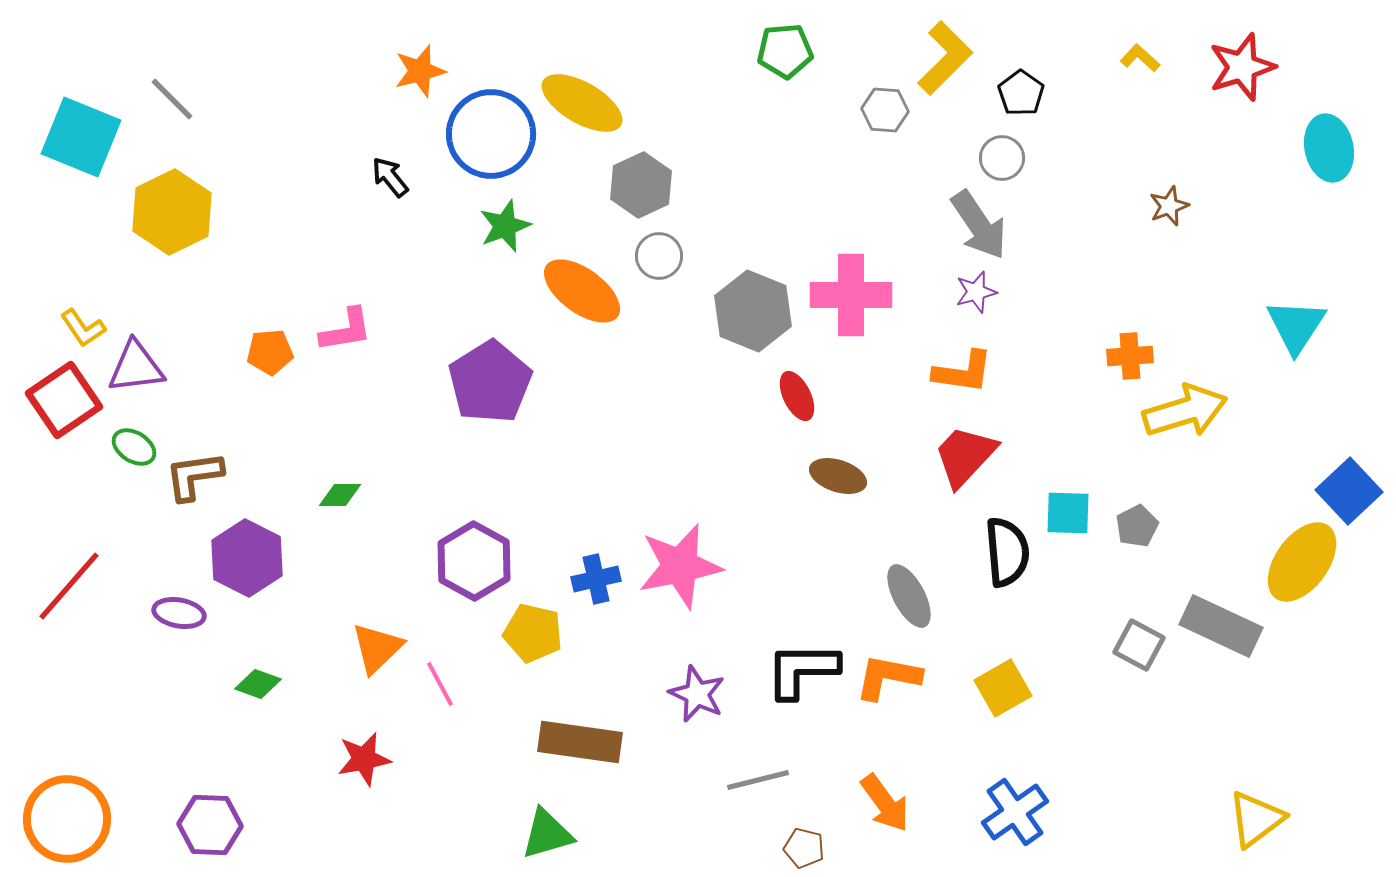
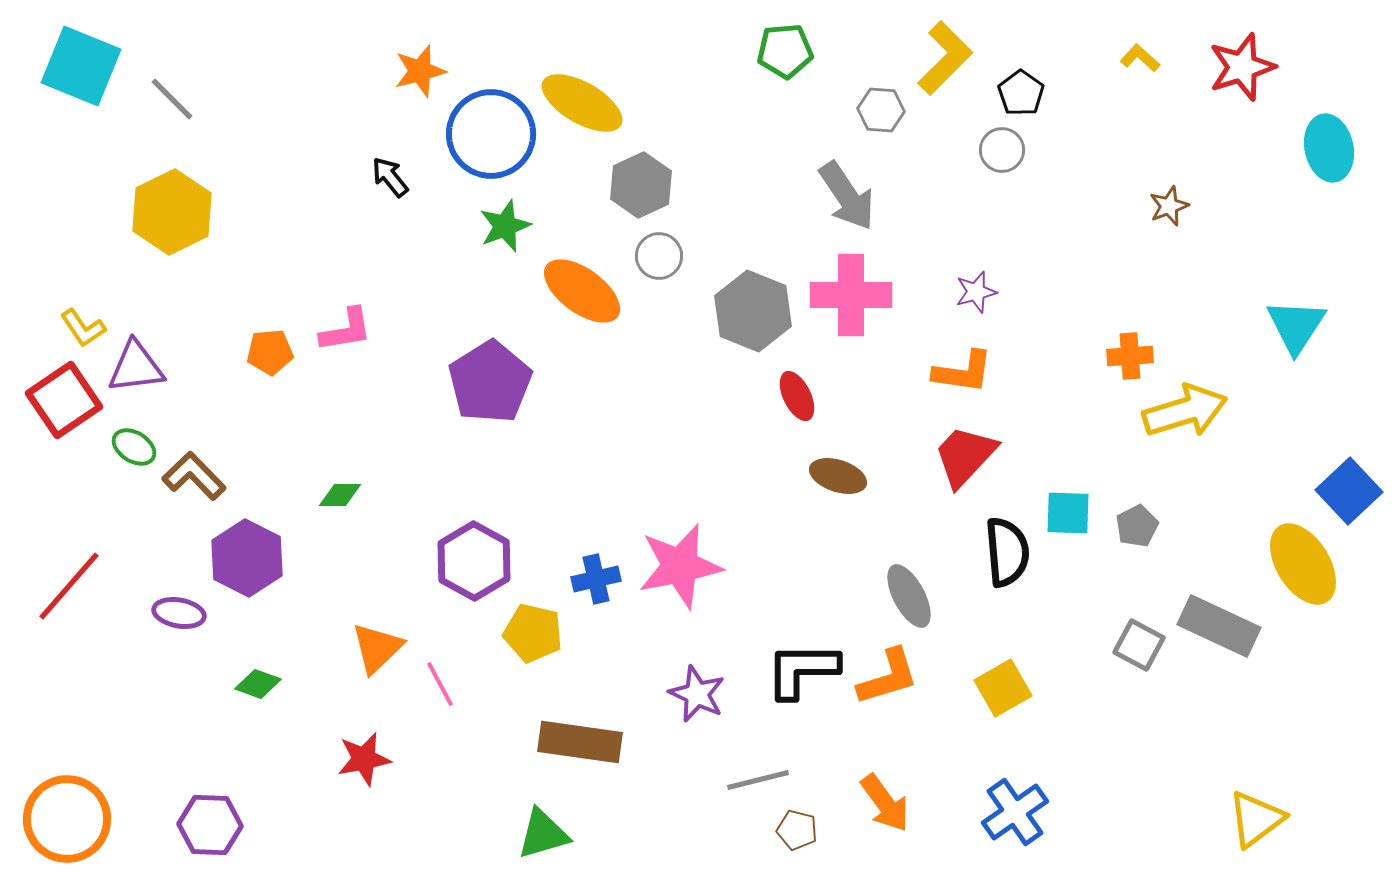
gray hexagon at (885, 110): moved 4 px left
cyan square at (81, 137): moved 71 px up
gray circle at (1002, 158): moved 8 px up
gray arrow at (979, 225): moved 132 px left, 29 px up
brown L-shape at (194, 476): rotated 54 degrees clockwise
yellow ellipse at (1302, 562): moved 1 px right, 2 px down; rotated 68 degrees counterclockwise
gray rectangle at (1221, 626): moved 2 px left
orange L-shape at (888, 677): rotated 152 degrees clockwise
green triangle at (547, 834): moved 4 px left
brown pentagon at (804, 848): moved 7 px left, 18 px up
